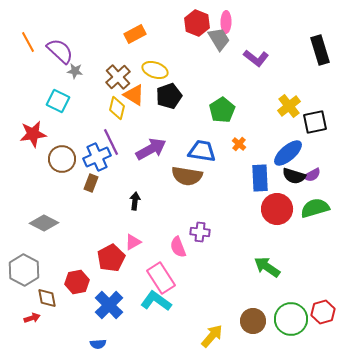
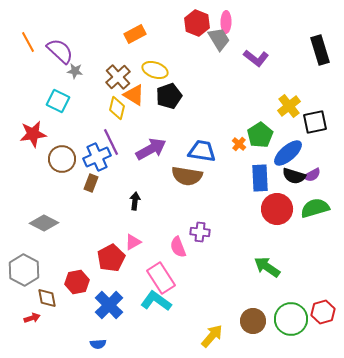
green pentagon at (222, 110): moved 38 px right, 25 px down
